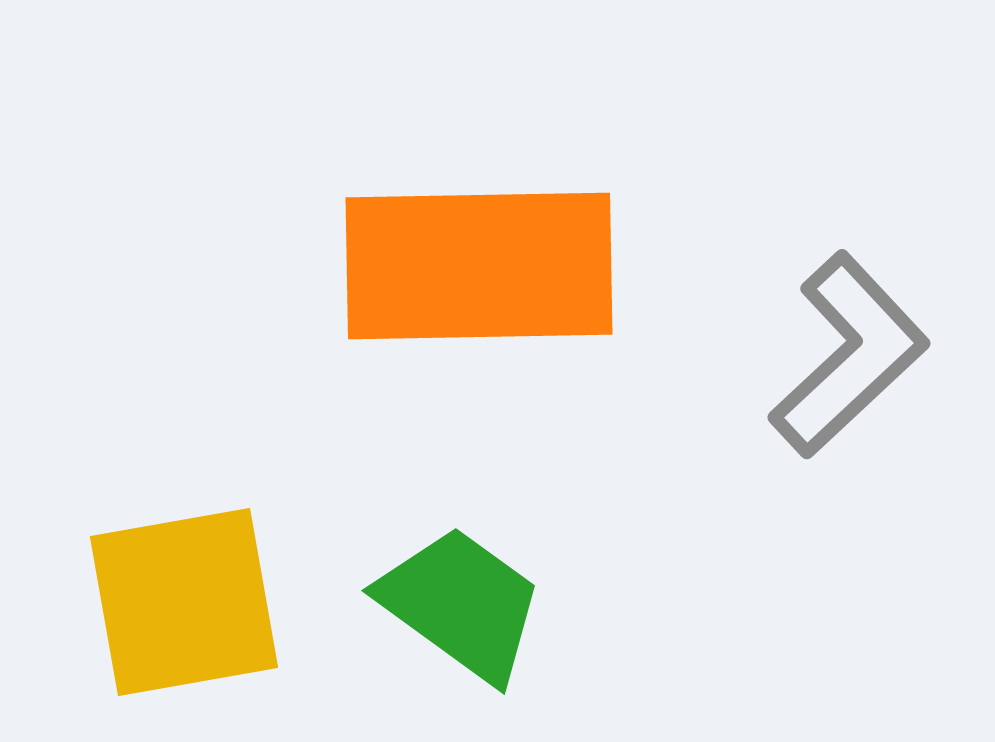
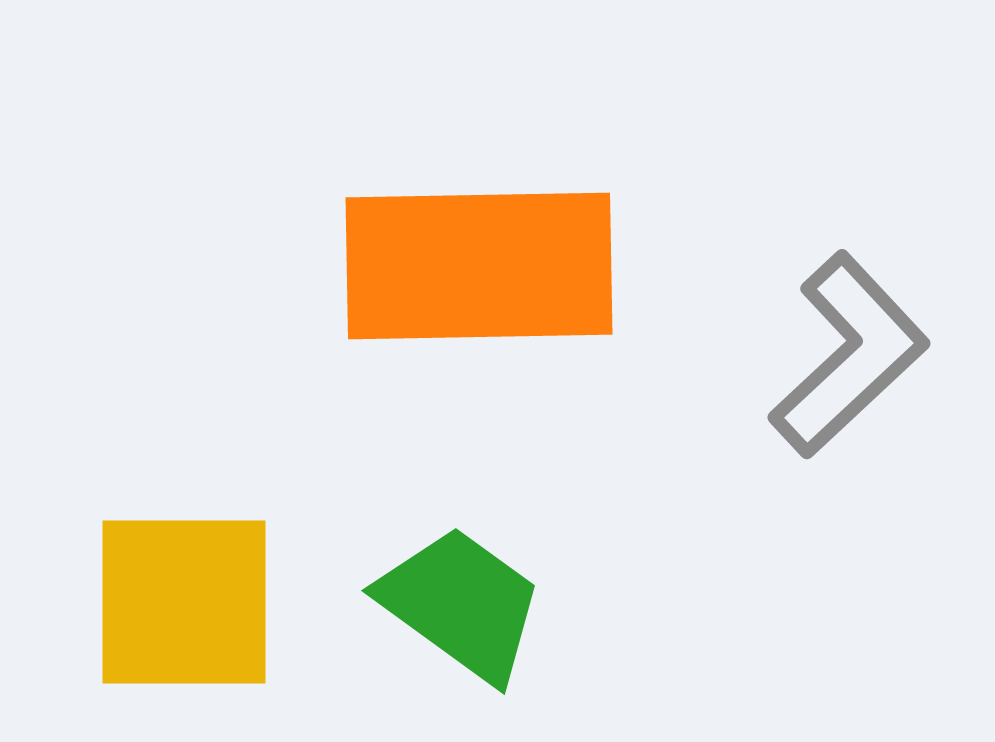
yellow square: rotated 10 degrees clockwise
